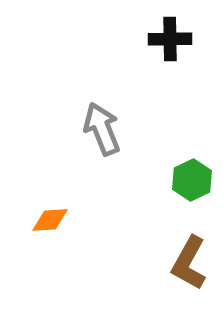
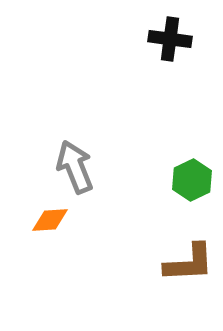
black cross: rotated 9 degrees clockwise
gray arrow: moved 27 px left, 38 px down
brown L-shape: rotated 122 degrees counterclockwise
